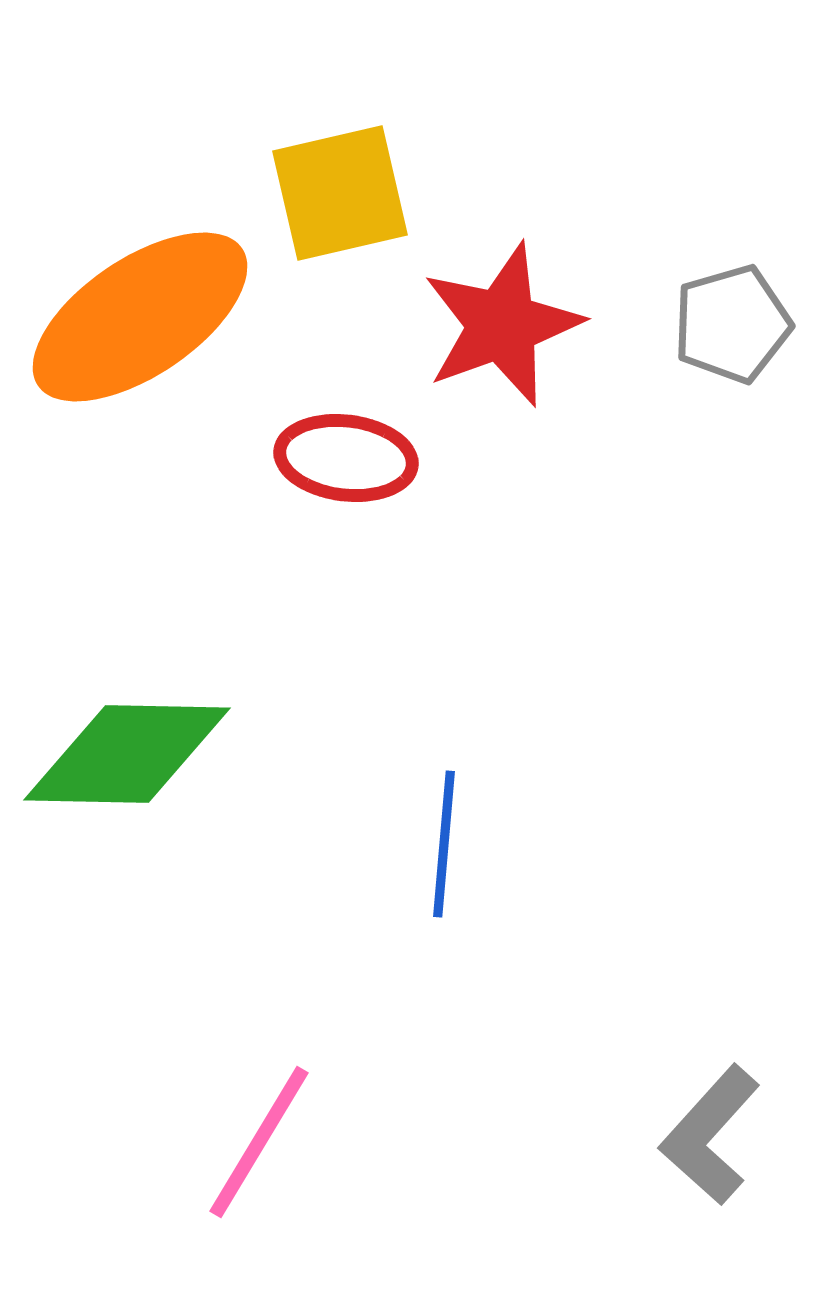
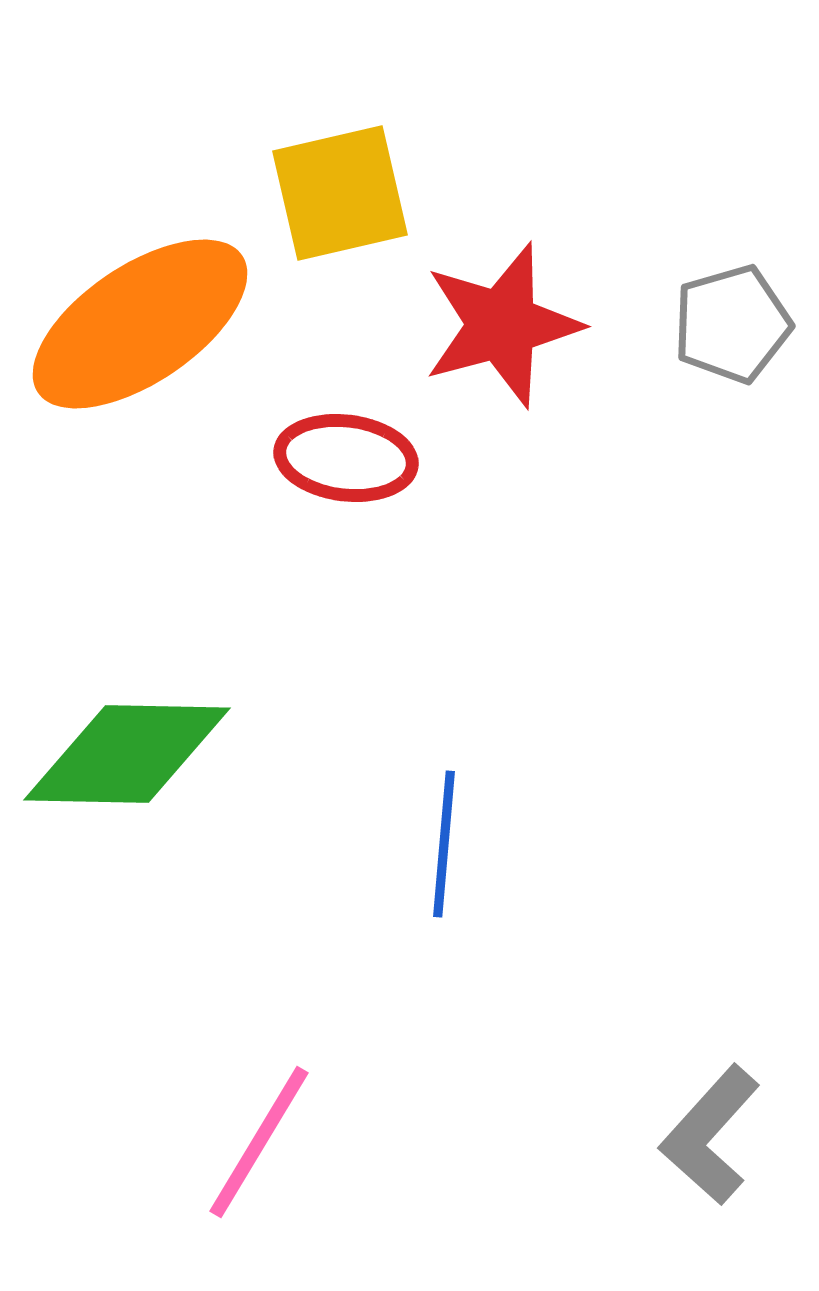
orange ellipse: moved 7 px down
red star: rotated 5 degrees clockwise
